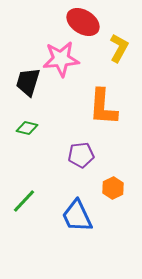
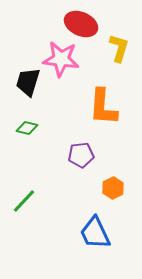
red ellipse: moved 2 px left, 2 px down; rotated 8 degrees counterclockwise
yellow L-shape: rotated 12 degrees counterclockwise
pink star: rotated 12 degrees clockwise
blue trapezoid: moved 18 px right, 17 px down
